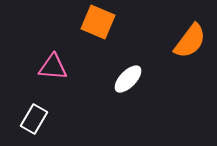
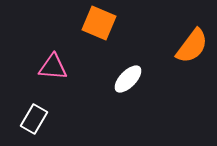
orange square: moved 1 px right, 1 px down
orange semicircle: moved 2 px right, 5 px down
